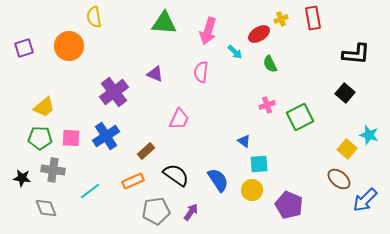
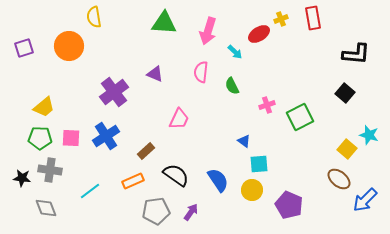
green semicircle: moved 38 px left, 22 px down
gray cross: moved 3 px left
